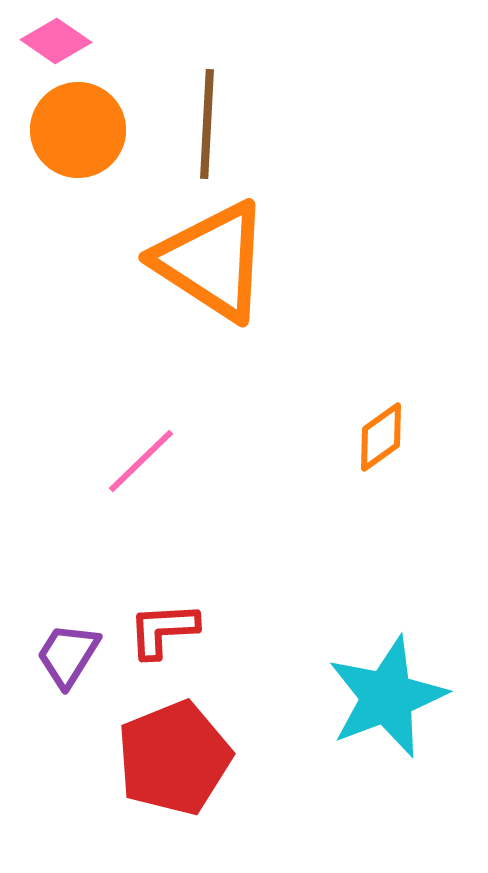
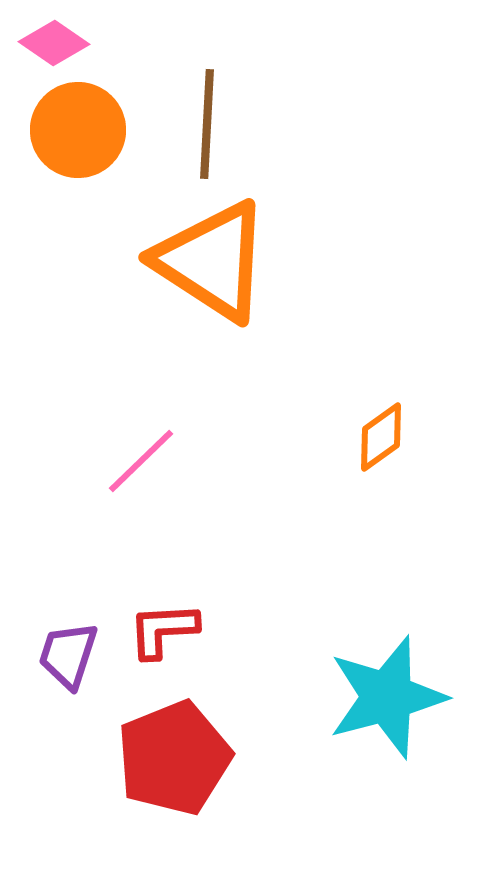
pink diamond: moved 2 px left, 2 px down
purple trapezoid: rotated 14 degrees counterclockwise
cyan star: rotated 6 degrees clockwise
